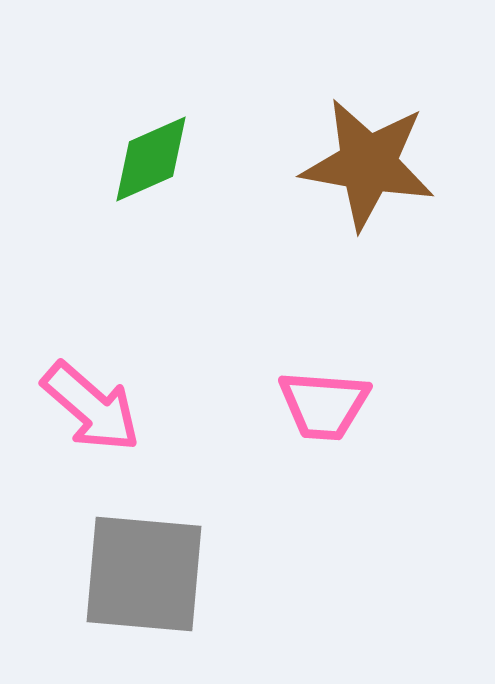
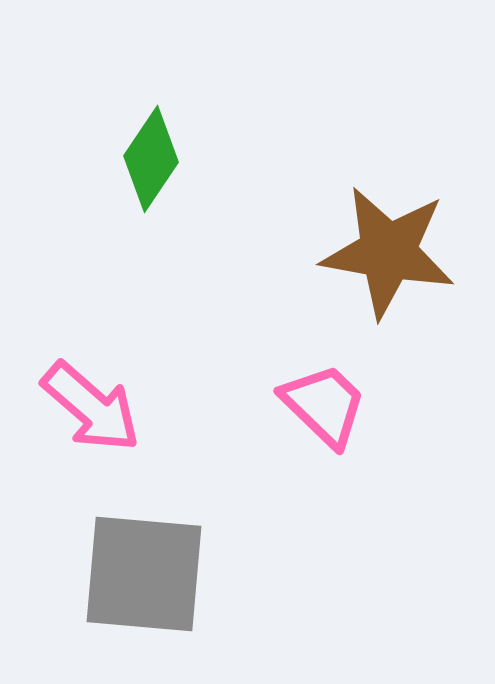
green diamond: rotated 32 degrees counterclockwise
brown star: moved 20 px right, 88 px down
pink trapezoid: rotated 140 degrees counterclockwise
